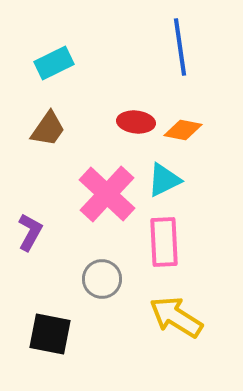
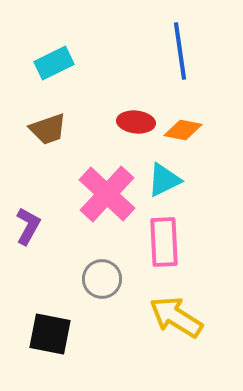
blue line: moved 4 px down
brown trapezoid: rotated 36 degrees clockwise
purple L-shape: moved 2 px left, 6 px up
